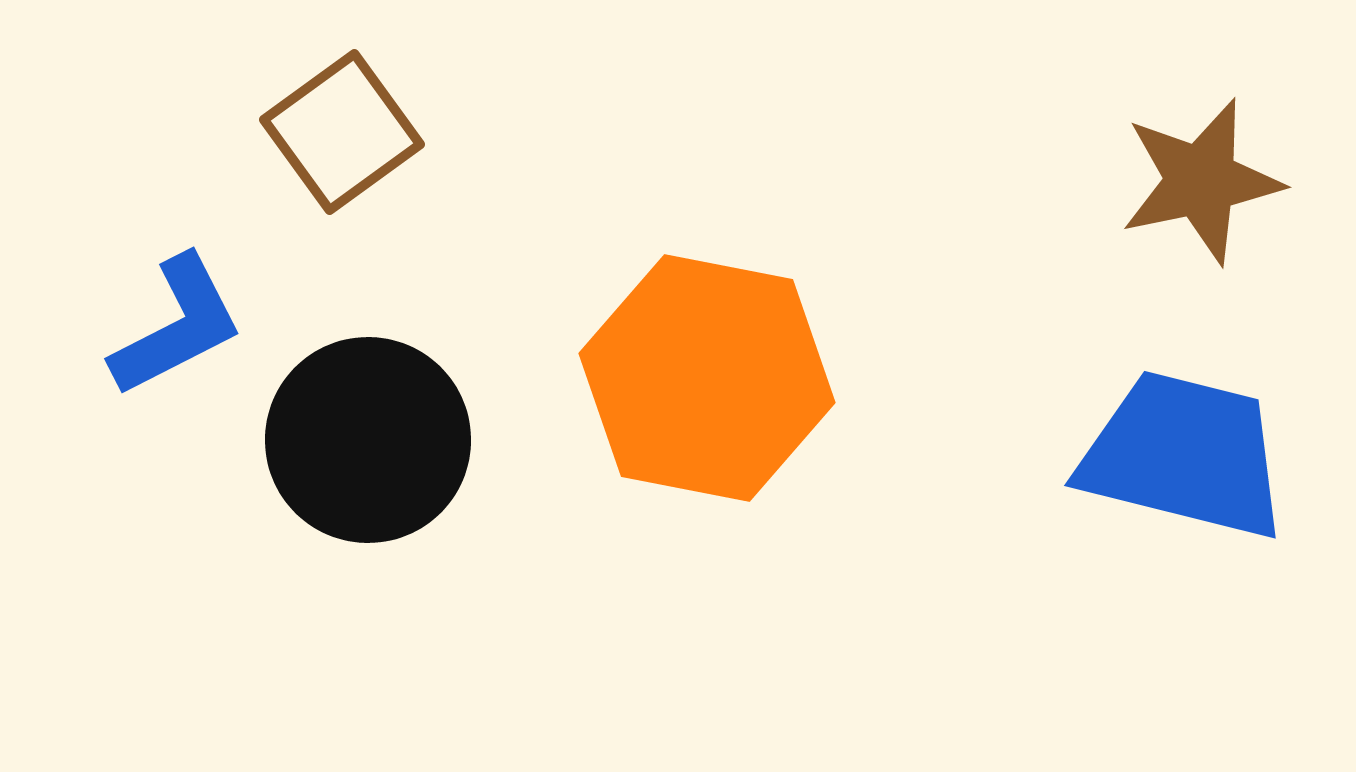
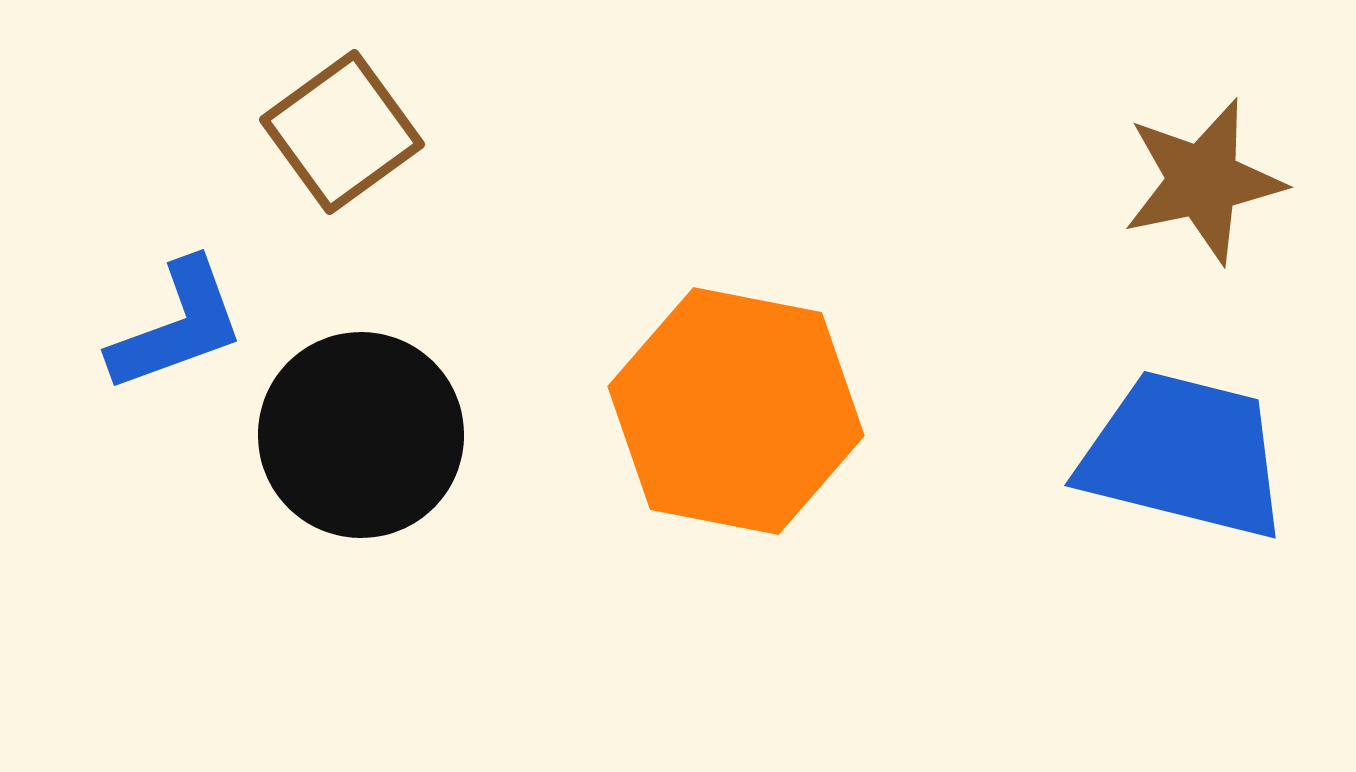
brown star: moved 2 px right
blue L-shape: rotated 7 degrees clockwise
orange hexagon: moved 29 px right, 33 px down
black circle: moved 7 px left, 5 px up
